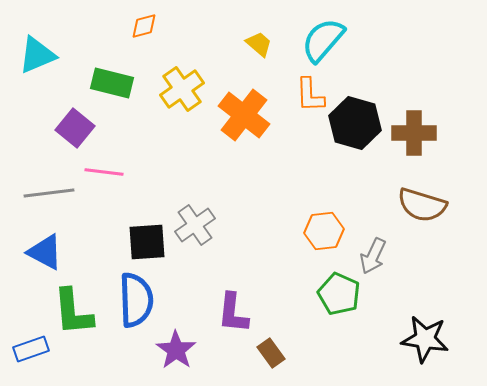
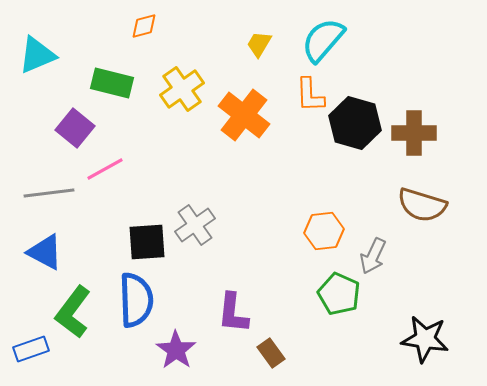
yellow trapezoid: rotated 100 degrees counterclockwise
pink line: moved 1 px right, 3 px up; rotated 36 degrees counterclockwise
green L-shape: rotated 42 degrees clockwise
